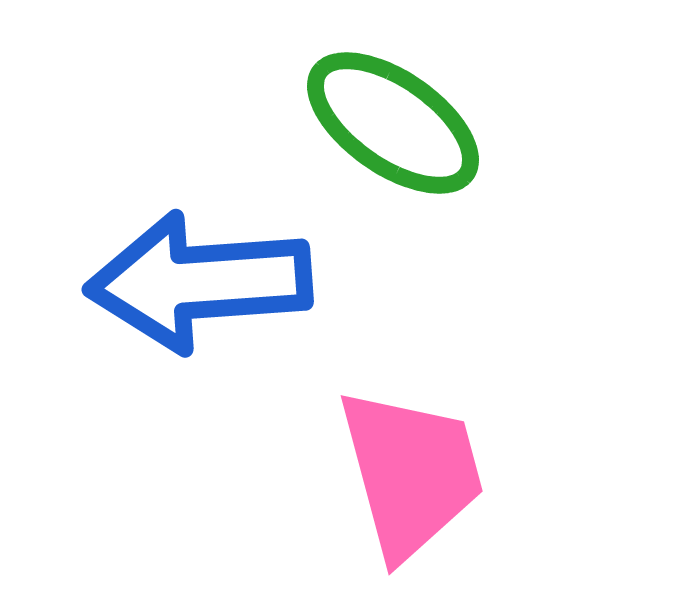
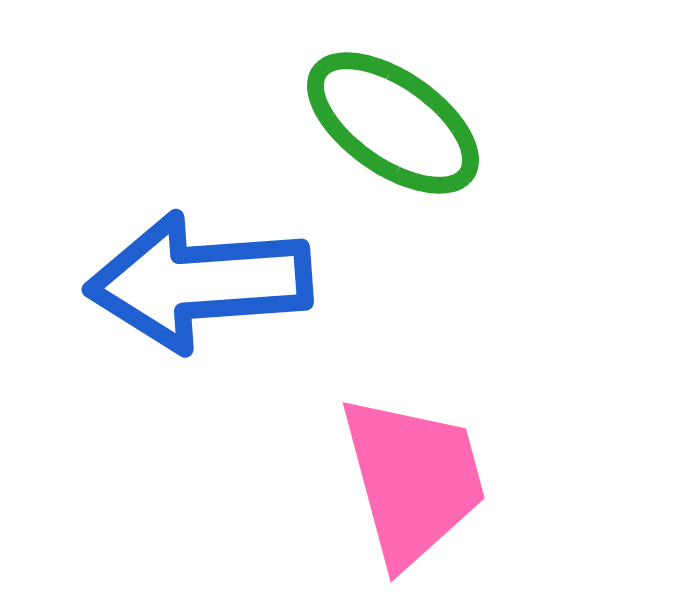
pink trapezoid: moved 2 px right, 7 px down
